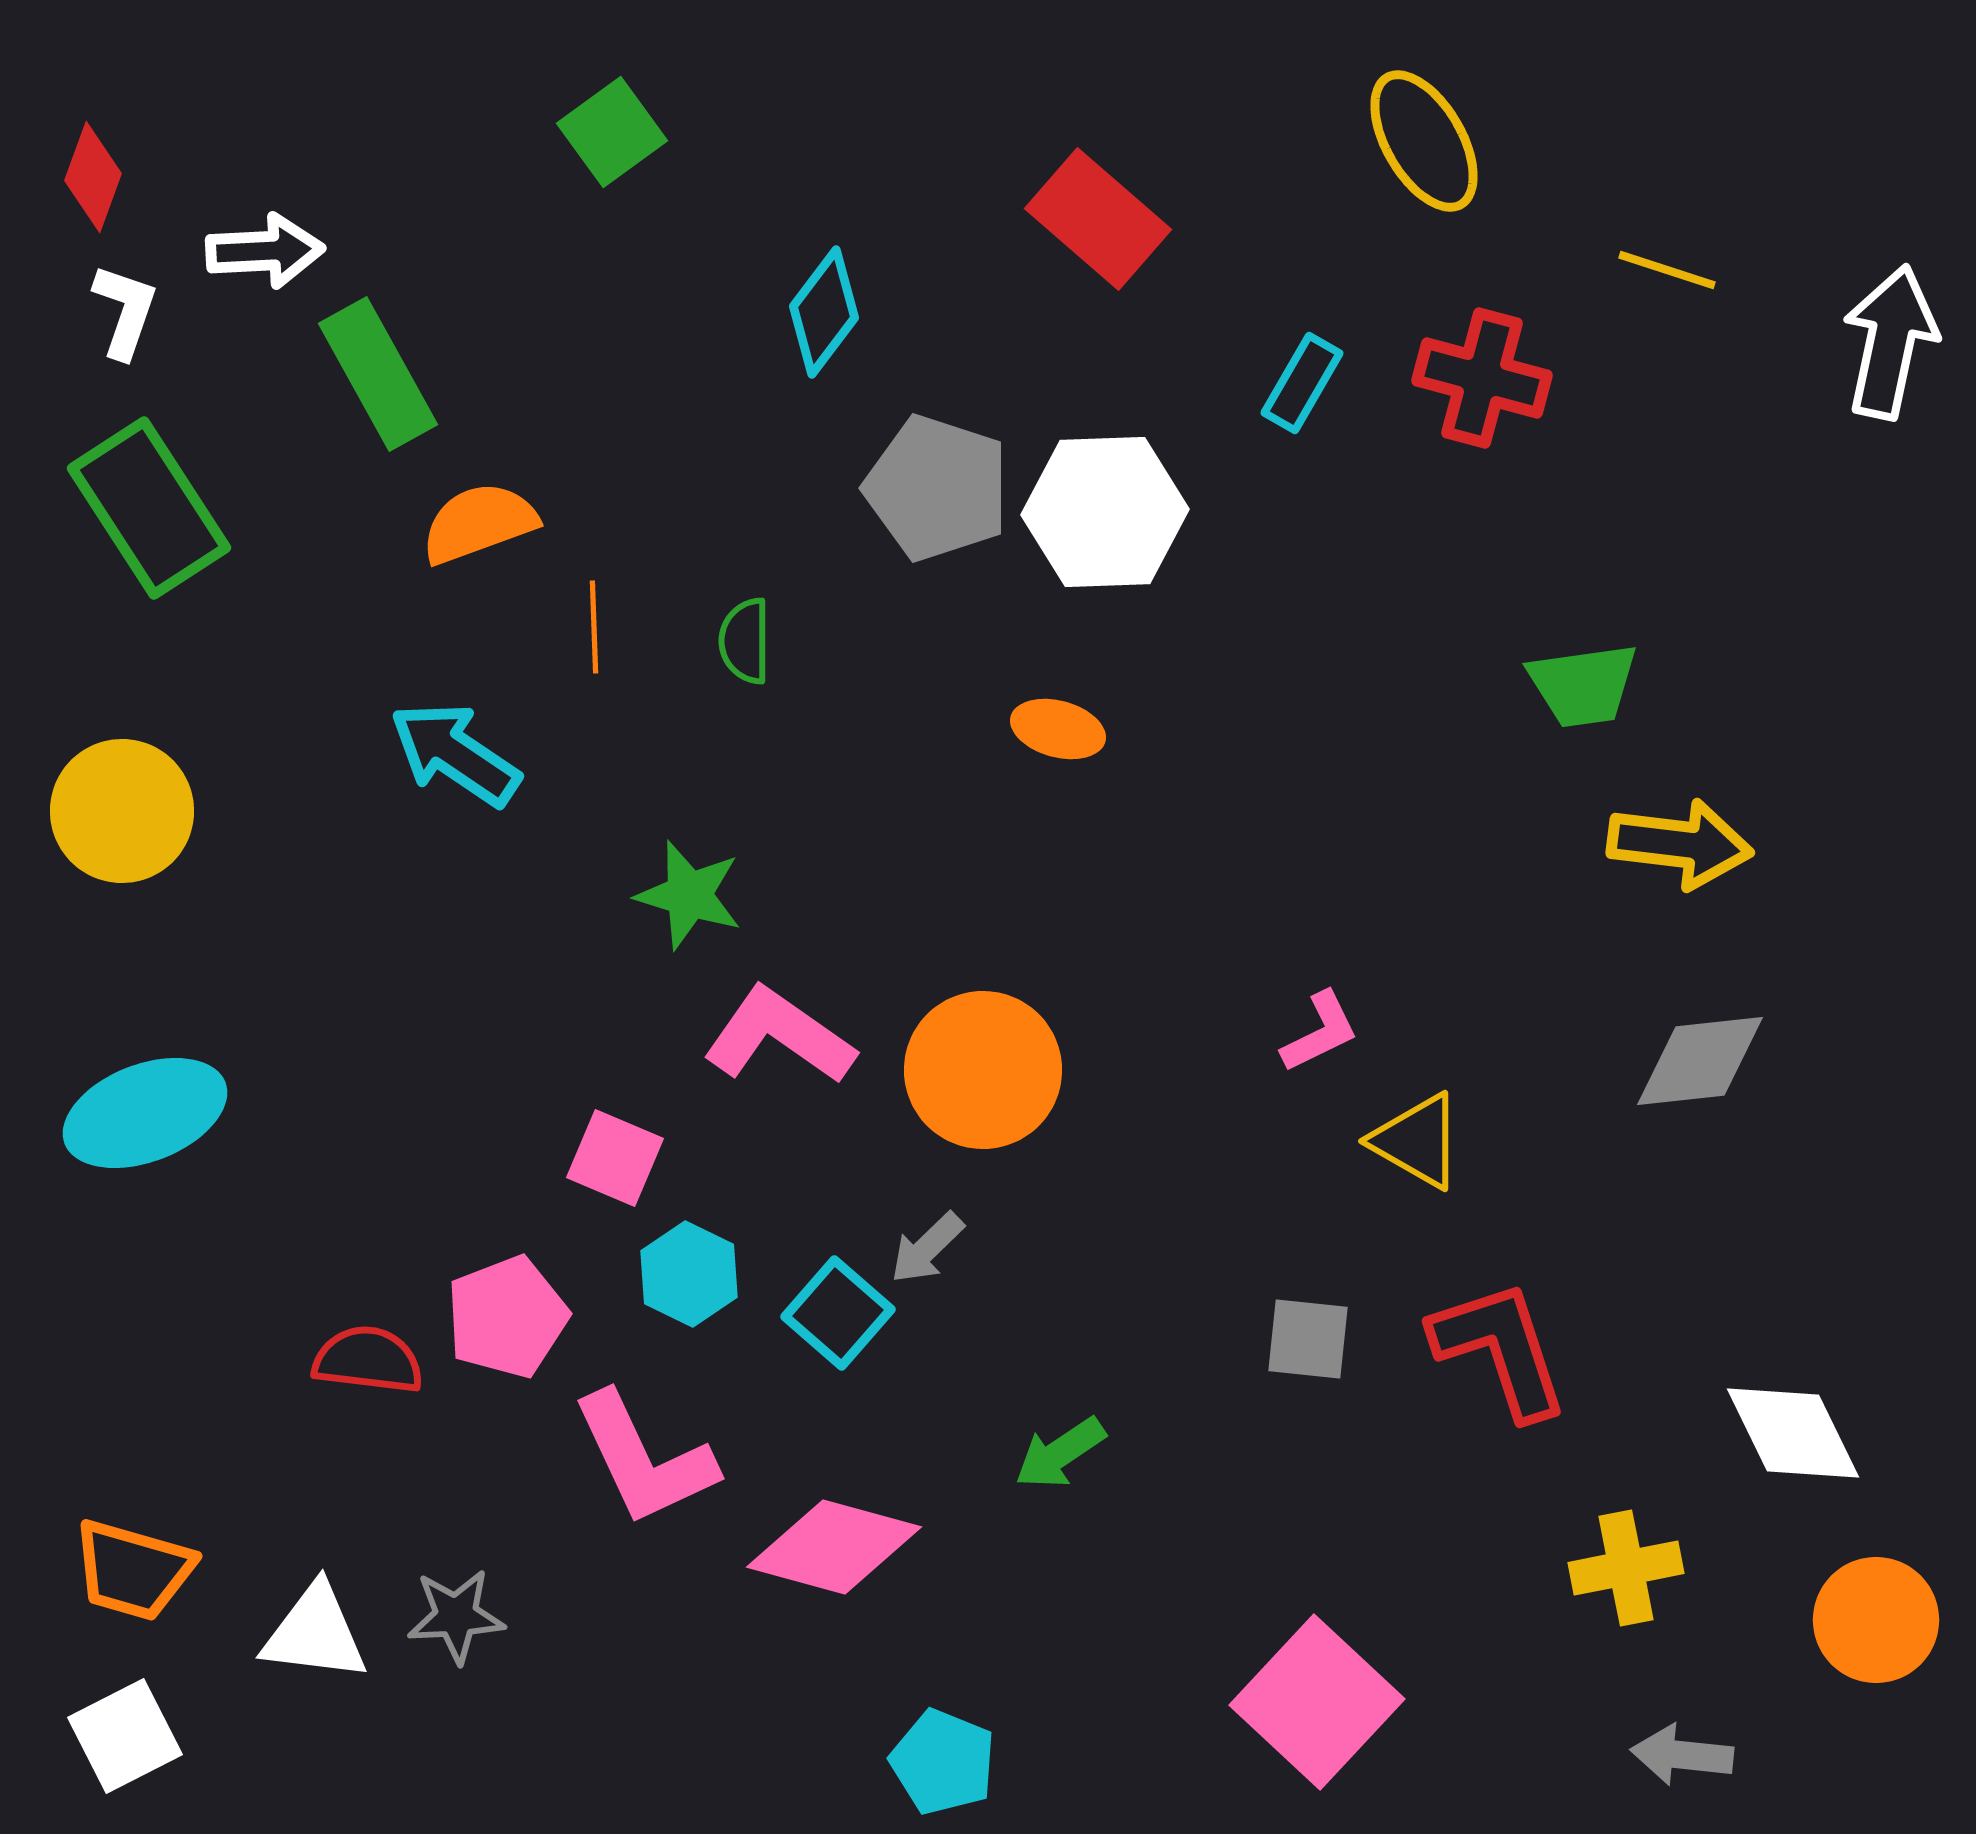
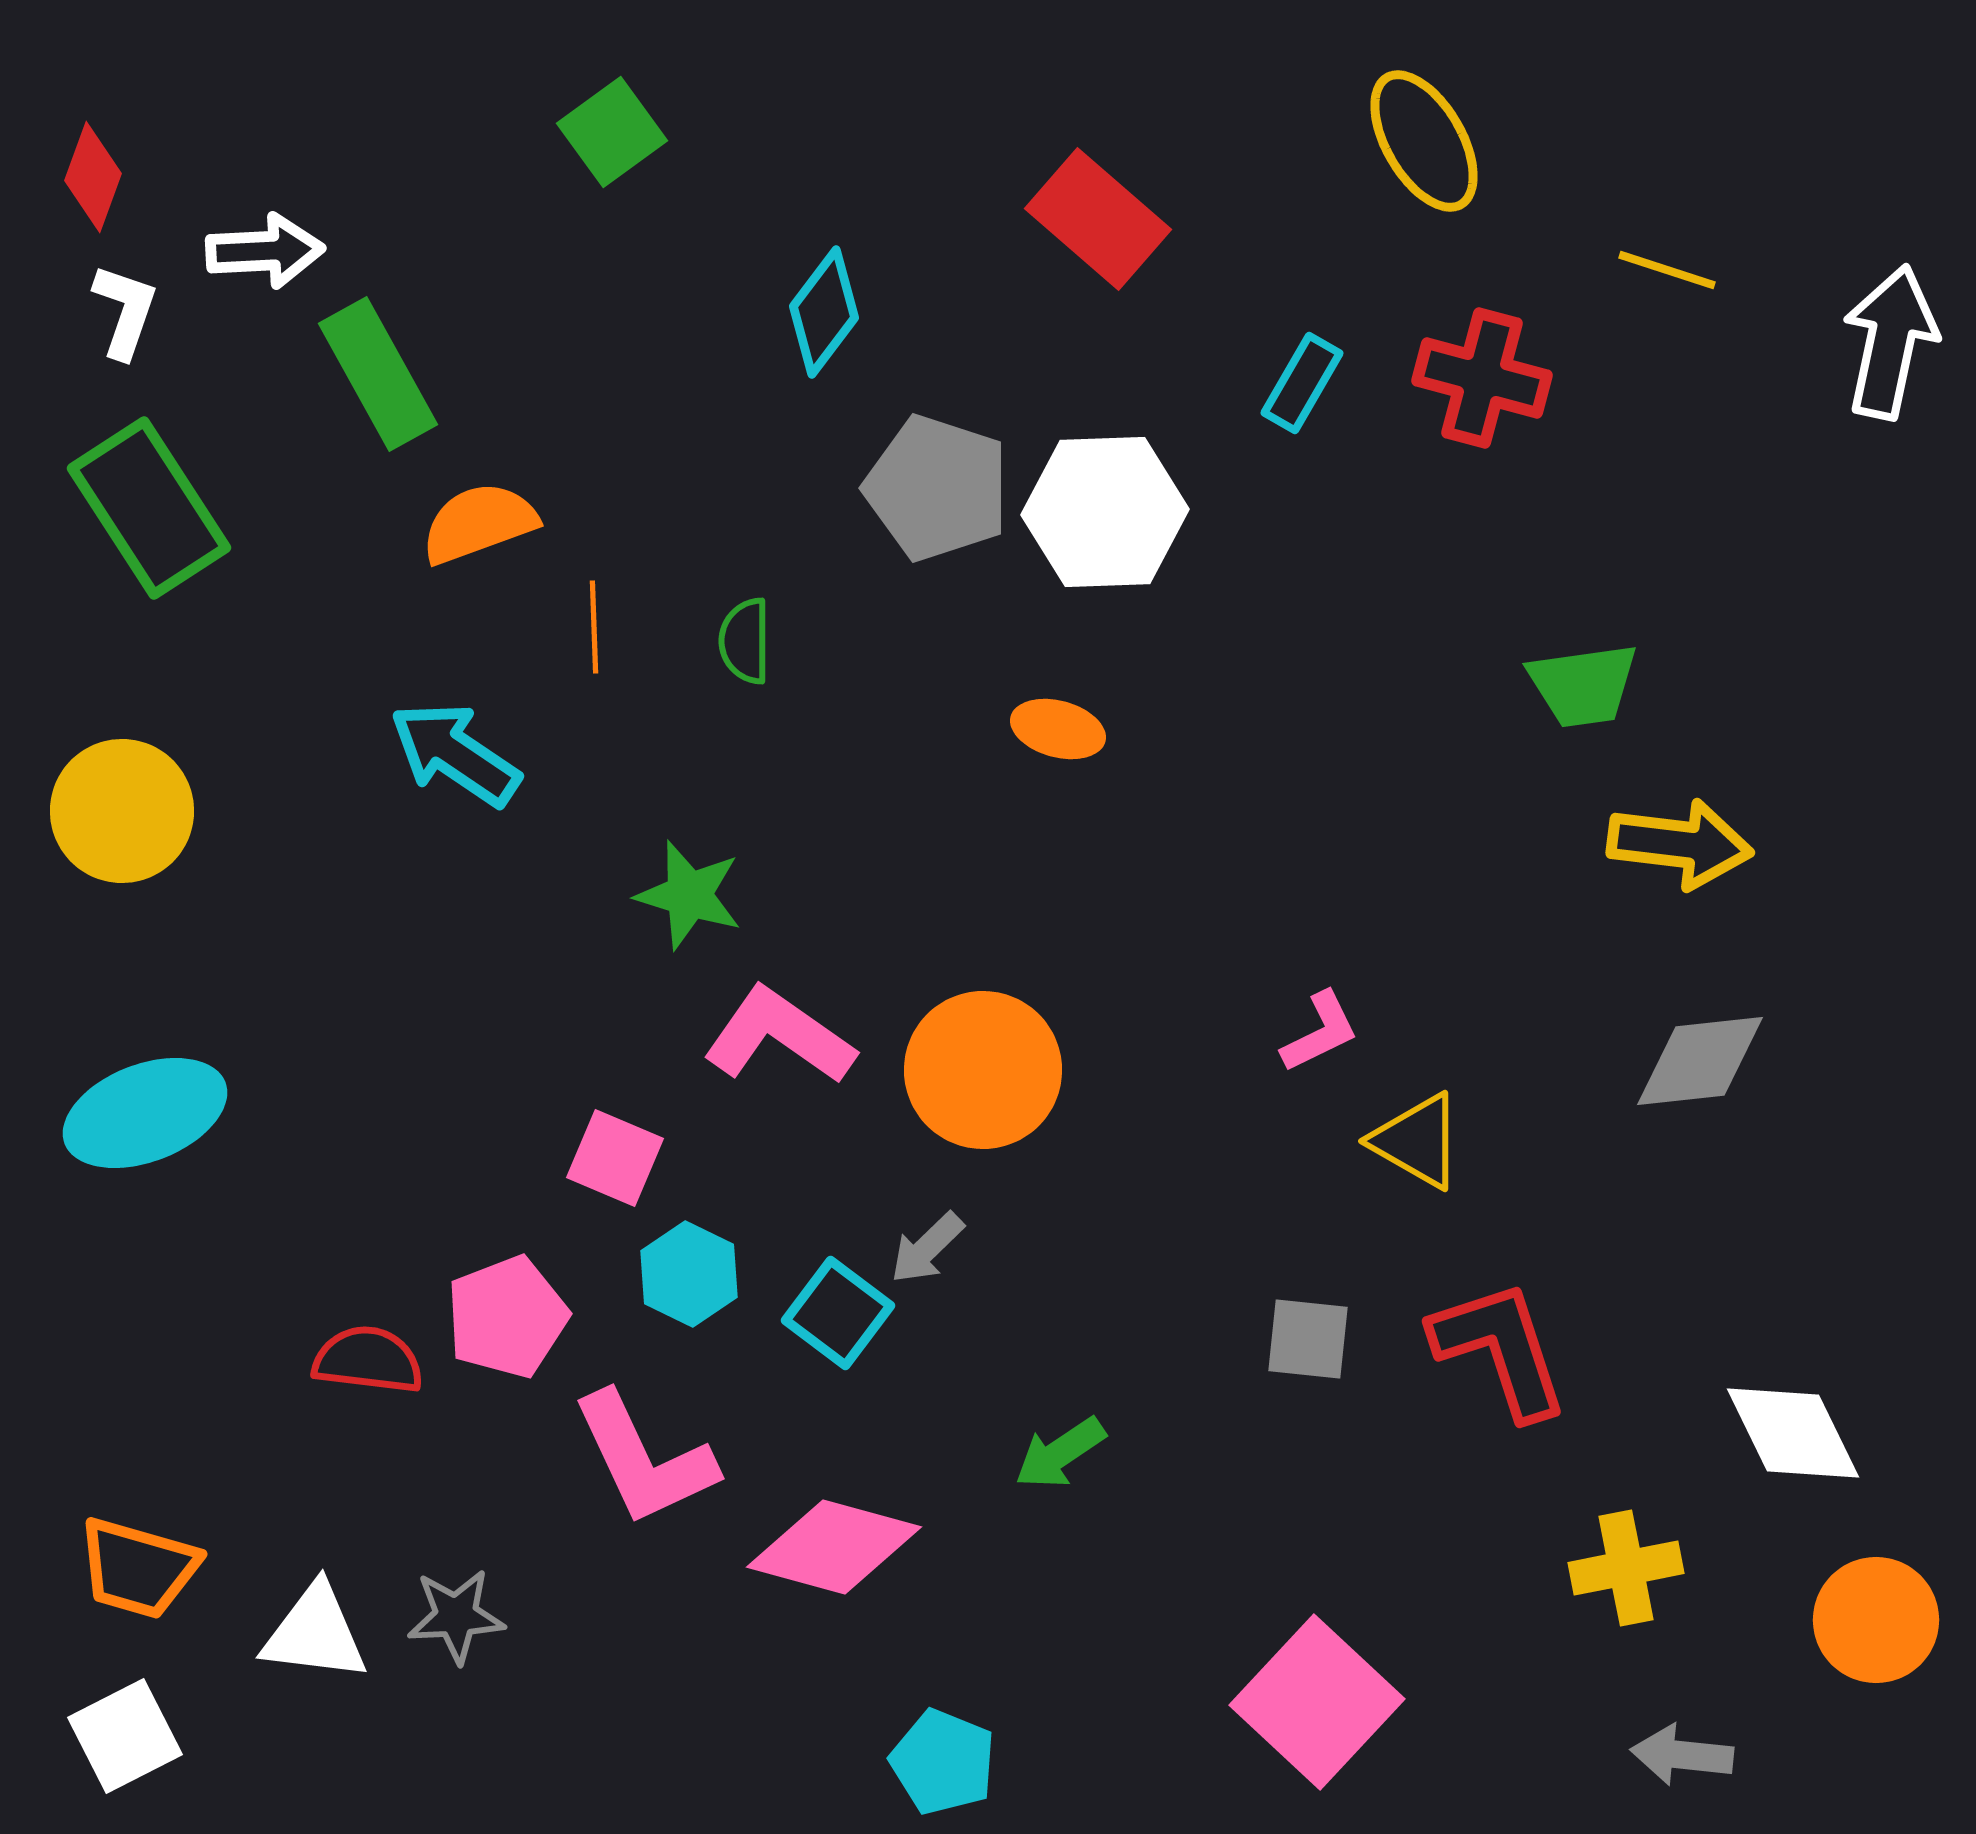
cyan square at (838, 1313): rotated 4 degrees counterclockwise
orange trapezoid at (133, 1570): moved 5 px right, 2 px up
